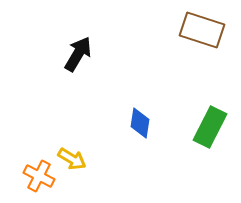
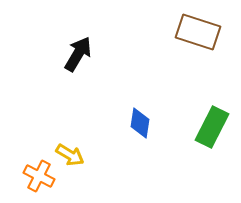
brown rectangle: moved 4 px left, 2 px down
green rectangle: moved 2 px right
yellow arrow: moved 2 px left, 4 px up
